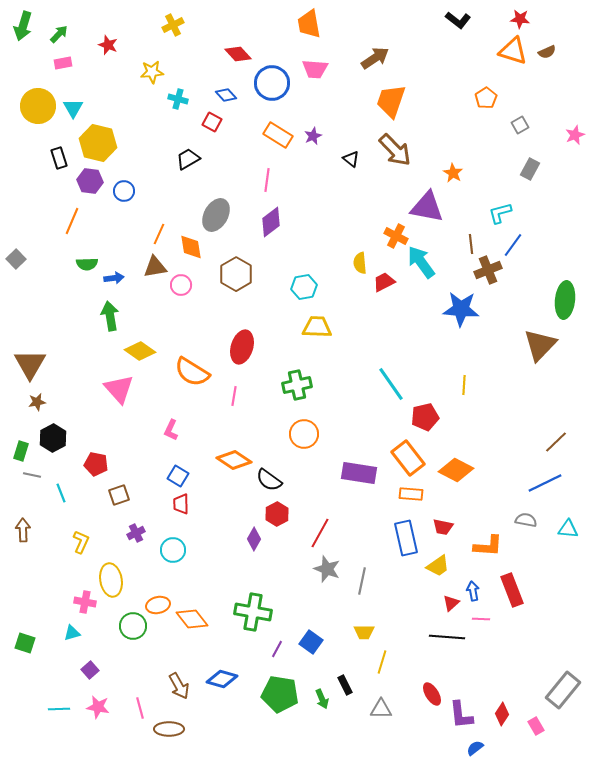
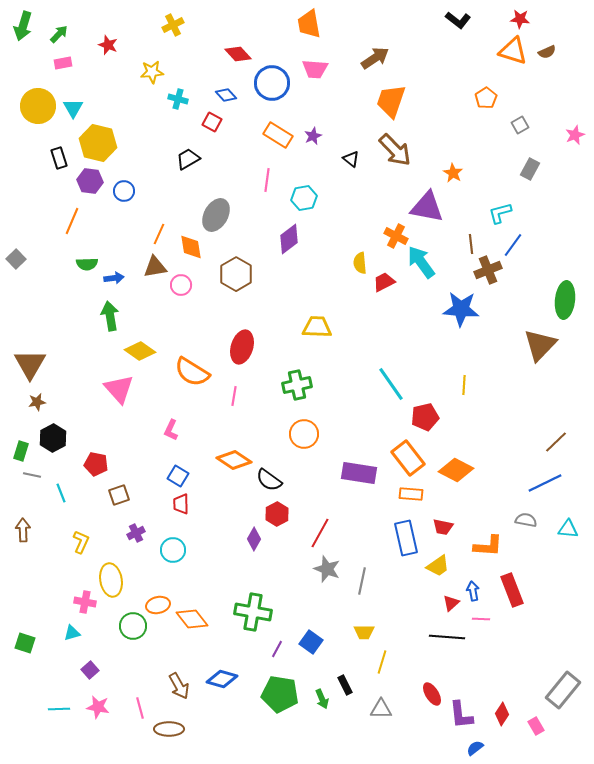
purple diamond at (271, 222): moved 18 px right, 17 px down
cyan hexagon at (304, 287): moved 89 px up
